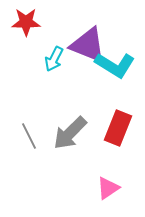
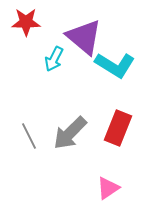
purple triangle: moved 4 px left, 8 px up; rotated 18 degrees clockwise
